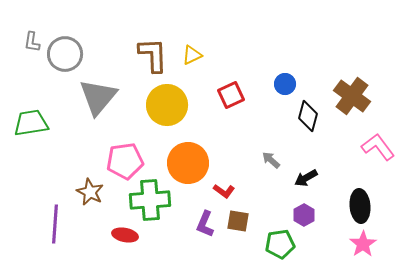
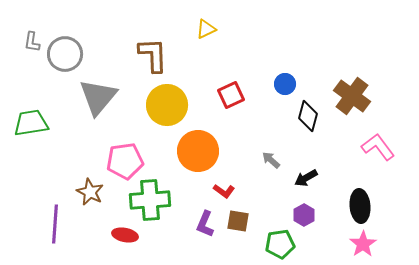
yellow triangle: moved 14 px right, 26 px up
orange circle: moved 10 px right, 12 px up
